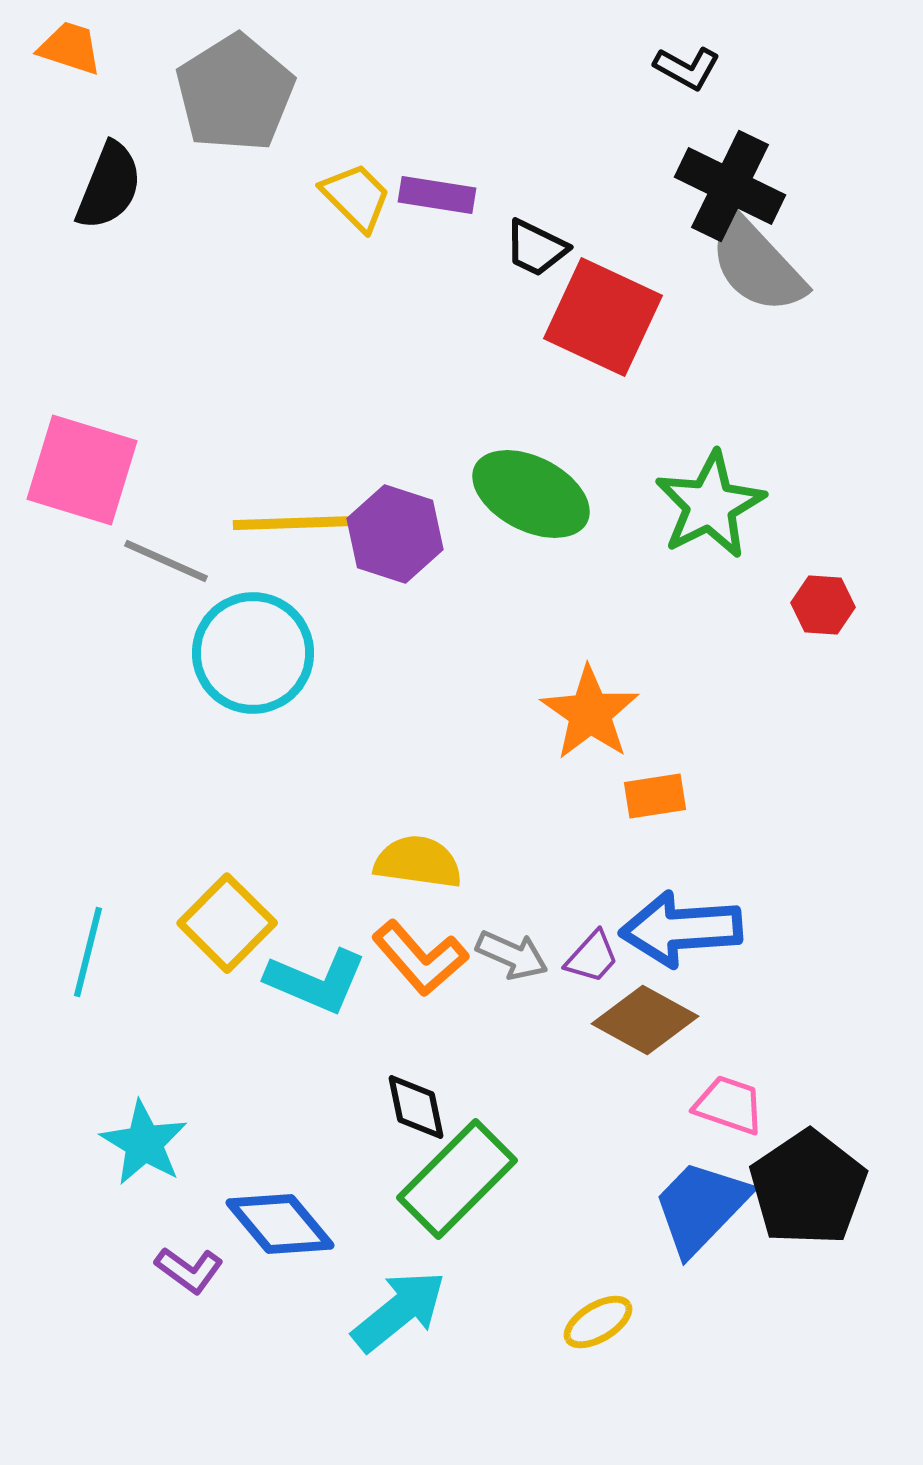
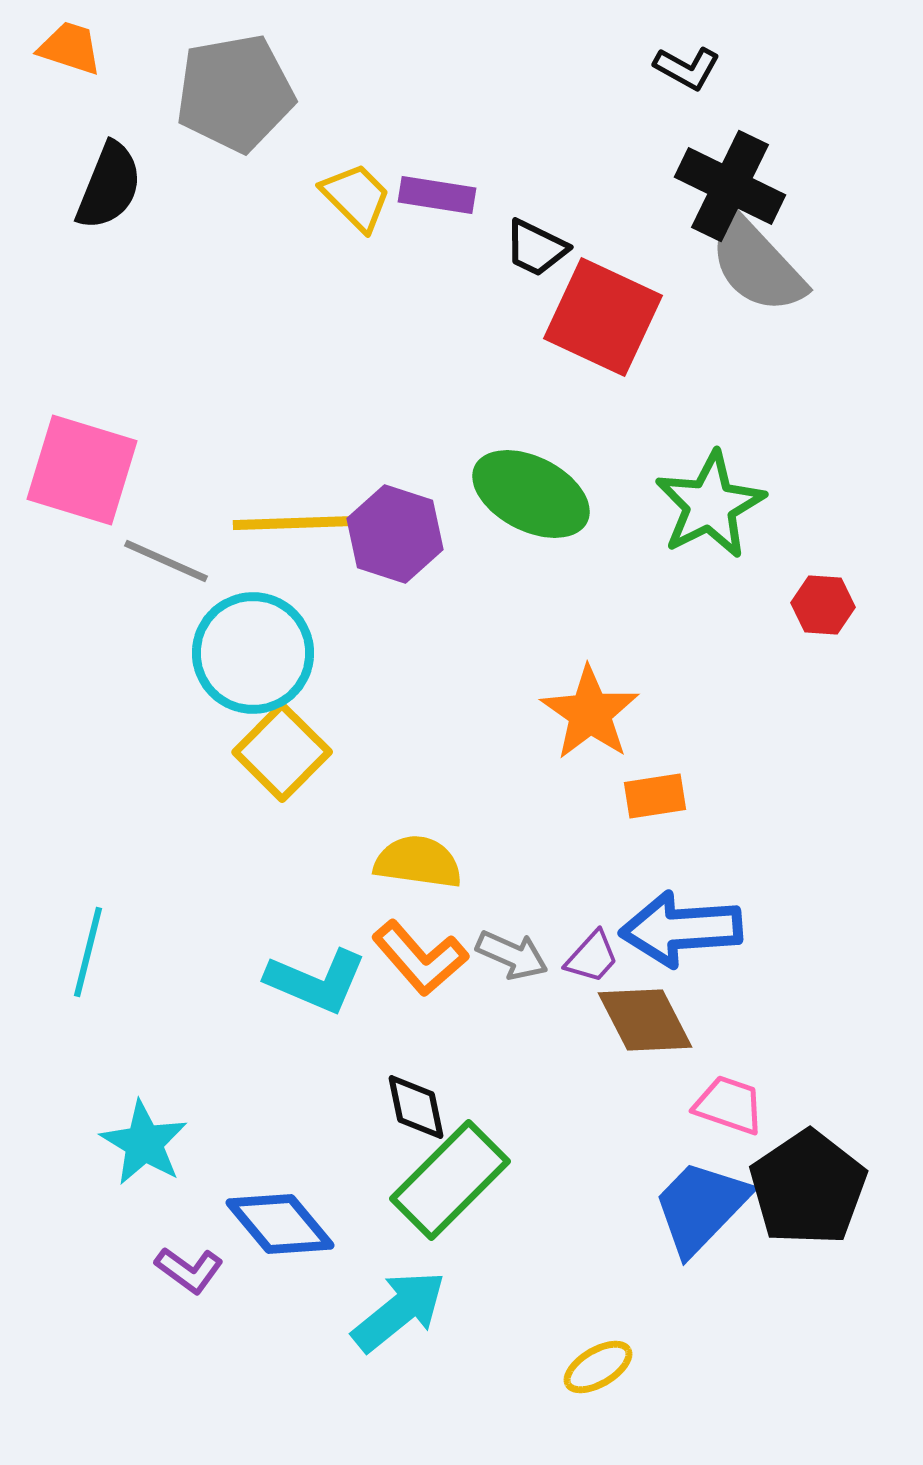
gray pentagon: rotated 22 degrees clockwise
yellow square: moved 55 px right, 171 px up
brown diamond: rotated 34 degrees clockwise
green rectangle: moved 7 px left, 1 px down
yellow ellipse: moved 45 px down
